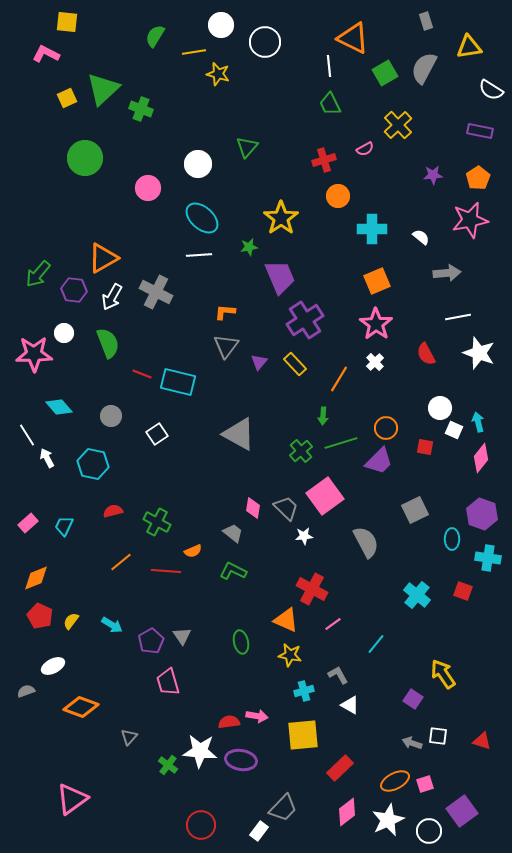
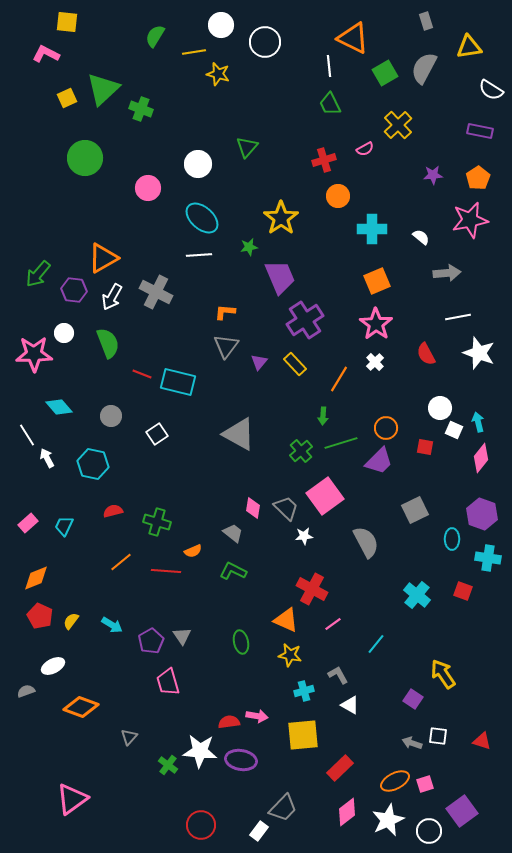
green cross at (157, 522): rotated 12 degrees counterclockwise
